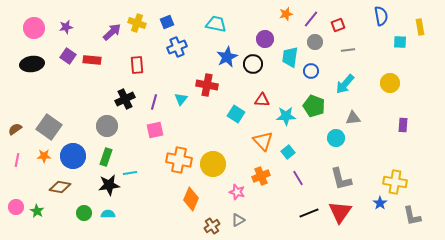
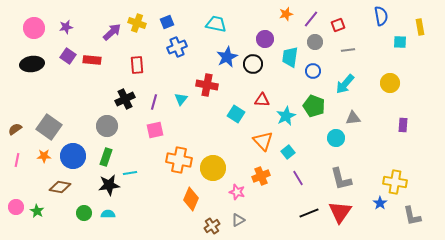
blue circle at (311, 71): moved 2 px right
cyan star at (286, 116): rotated 24 degrees counterclockwise
yellow circle at (213, 164): moved 4 px down
